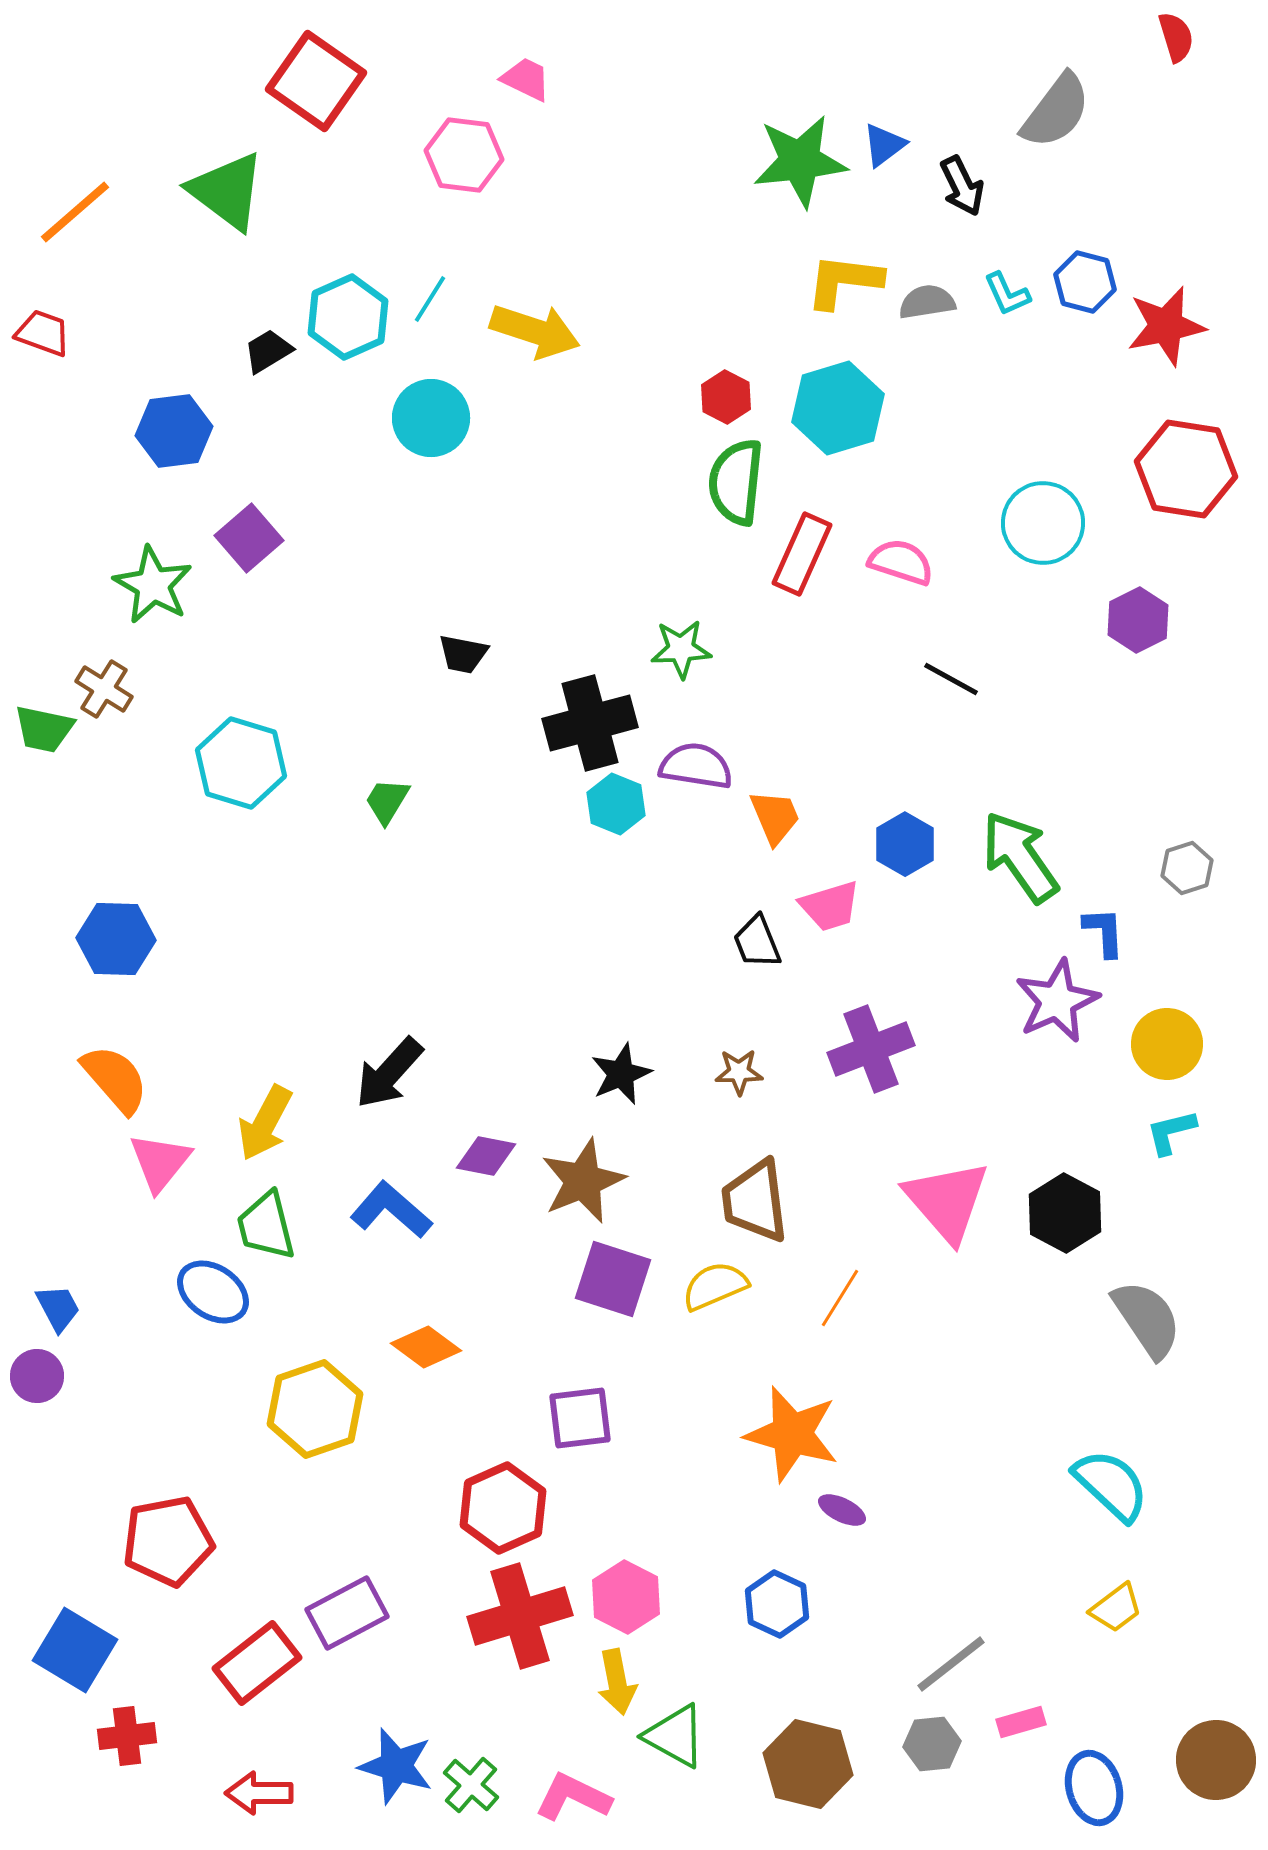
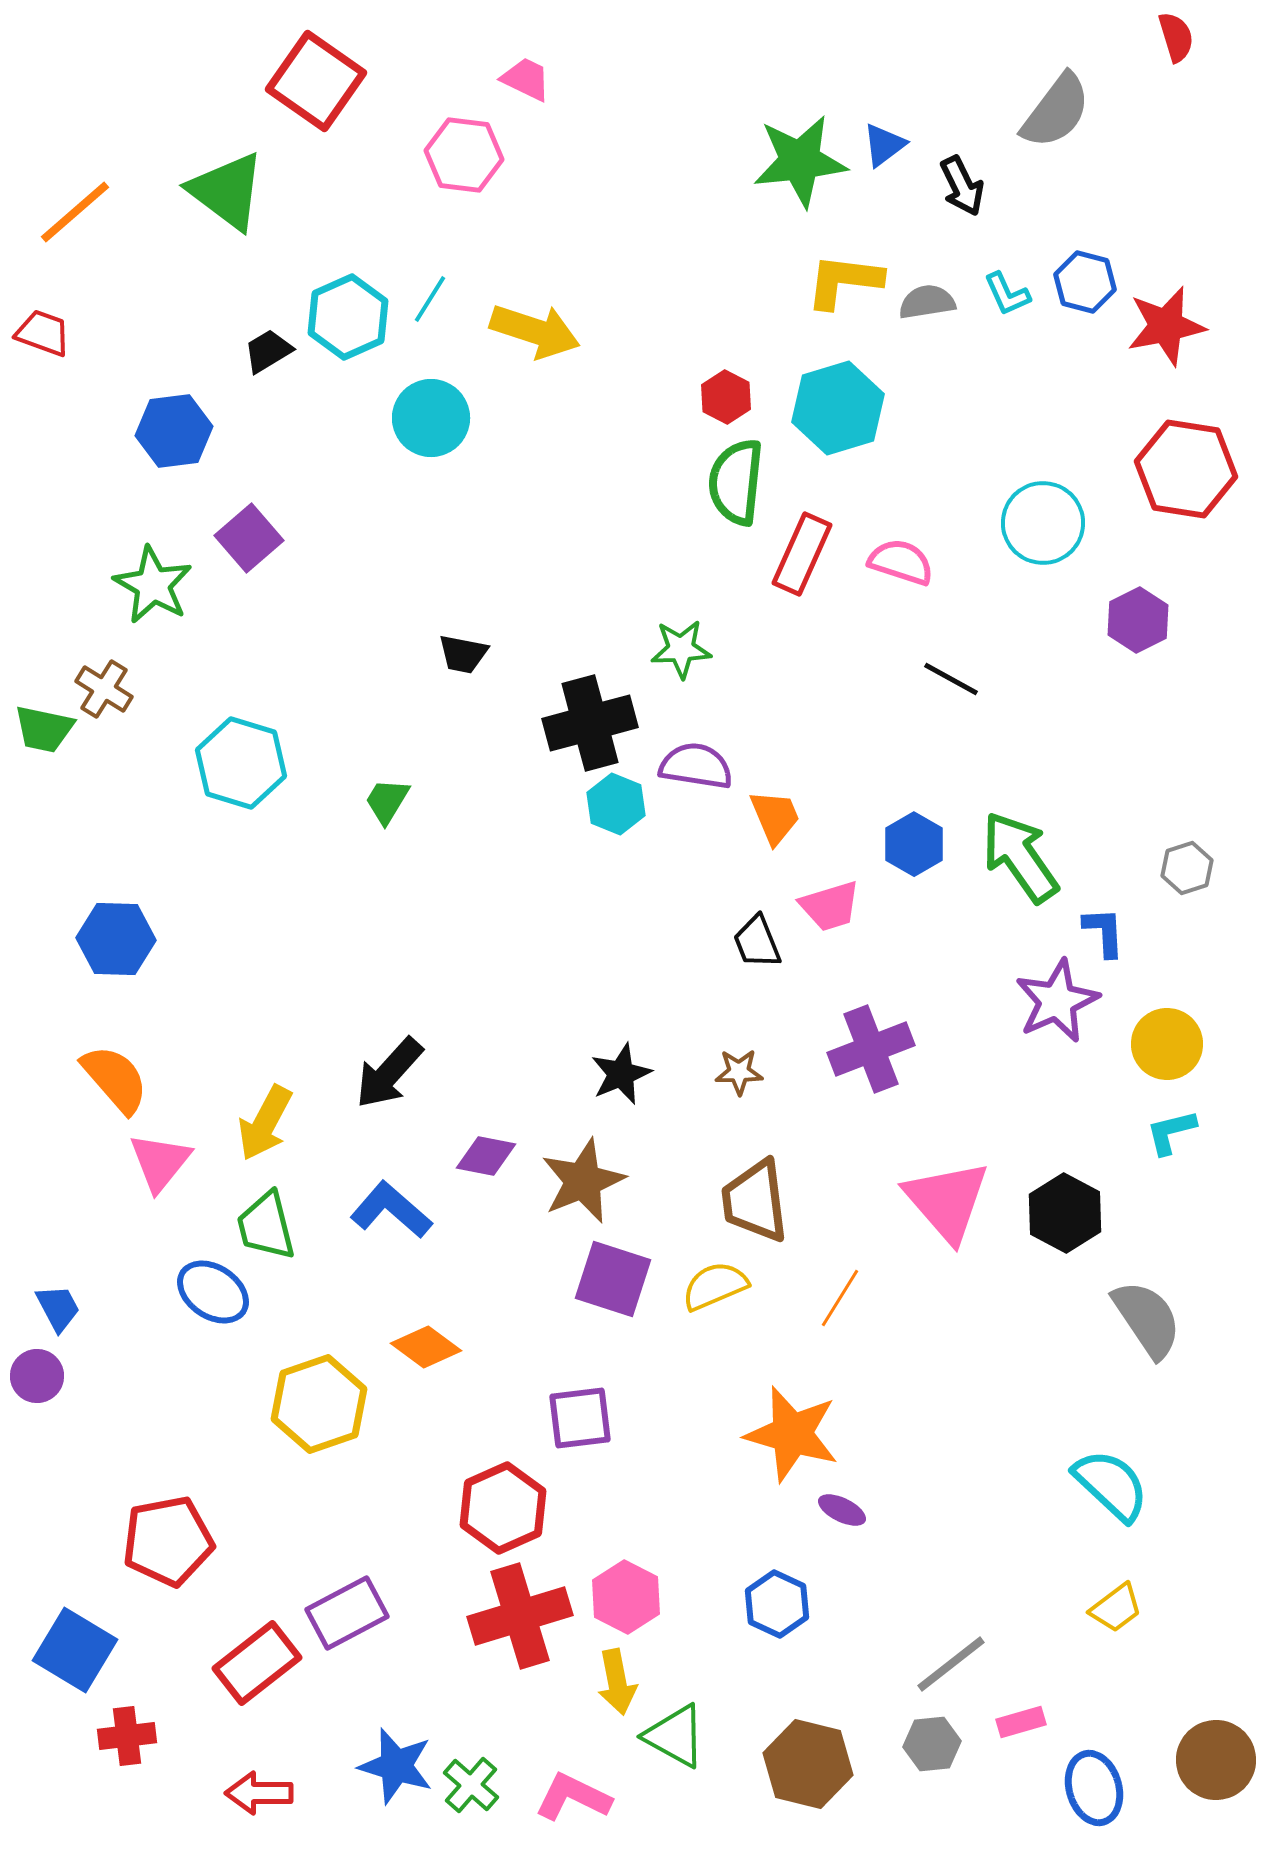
blue hexagon at (905, 844): moved 9 px right
yellow hexagon at (315, 1409): moved 4 px right, 5 px up
